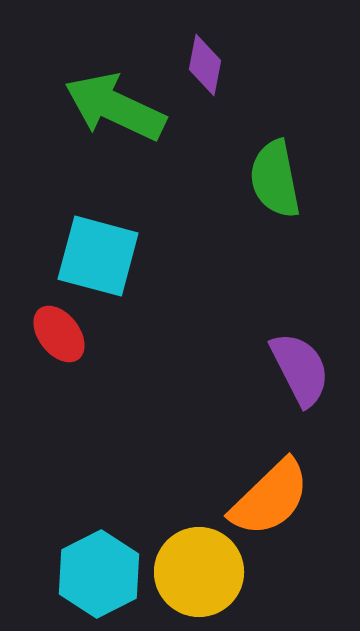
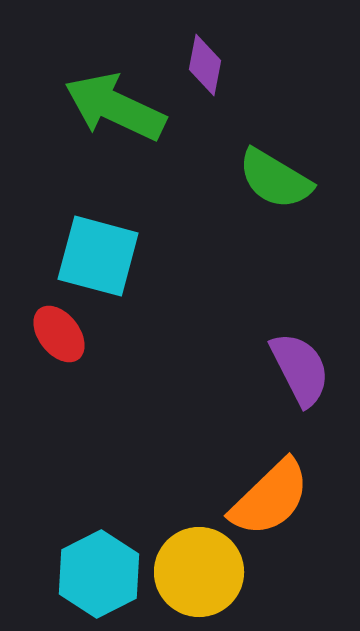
green semicircle: rotated 48 degrees counterclockwise
